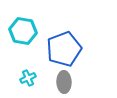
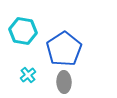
blue pentagon: rotated 12 degrees counterclockwise
cyan cross: moved 3 px up; rotated 14 degrees counterclockwise
